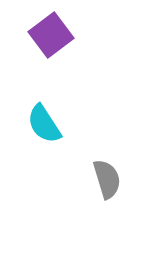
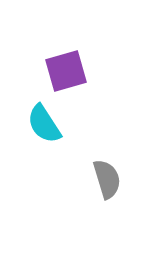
purple square: moved 15 px right, 36 px down; rotated 21 degrees clockwise
